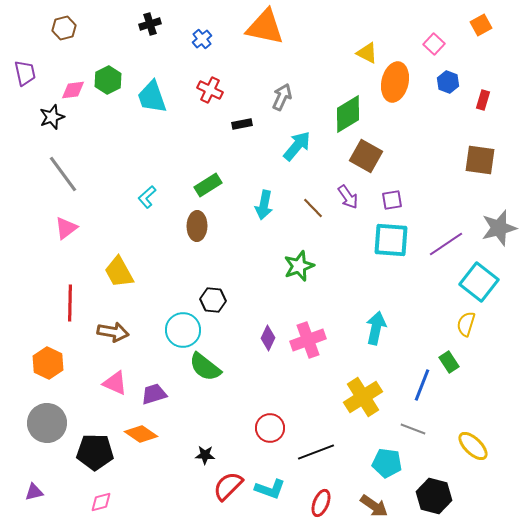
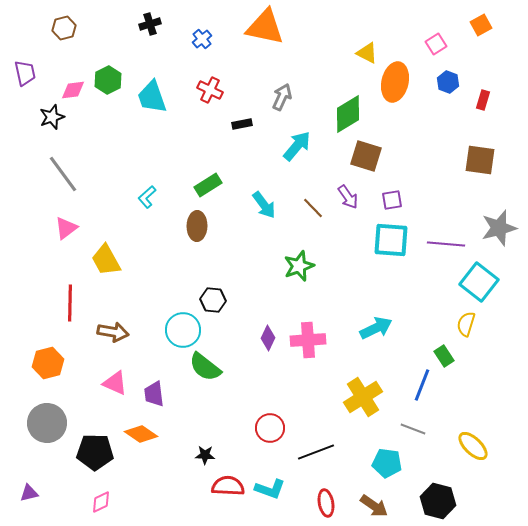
pink square at (434, 44): moved 2 px right; rotated 15 degrees clockwise
brown square at (366, 156): rotated 12 degrees counterclockwise
cyan arrow at (264, 205): rotated 48 degrees counterclockwise
purple line at (446, 244): rotated 39 degrees clockwise
yellow trapezoid at (119, 272): moved 13 px left, 12 px up
cyan arrow at (376, 328): rotated 52 degrees clockwise
pink cross at (308, 340): rotated 16 degrees clockwise
green rectangle at (449, 362): moved 5 px left, 6 px up
orange hexagon at (48, 363): rotated 20 degrees clockwise
purple trapezoid at (154, 394): rotated 80 degrees counterclockwise
red semicircle at (228, 486): rotated 48 degrees clockwise
purple triangle at (34, 492): moved 5 px left, 1 px down
black hexagon at (434, 496): moved 4 px right, 5 px down
pink diamond at (101, 502): rotated 10 degrees counterclockwise
red ellipse at (321, 503): moved 5 px right; rotated 32 degrees counterclockwise
